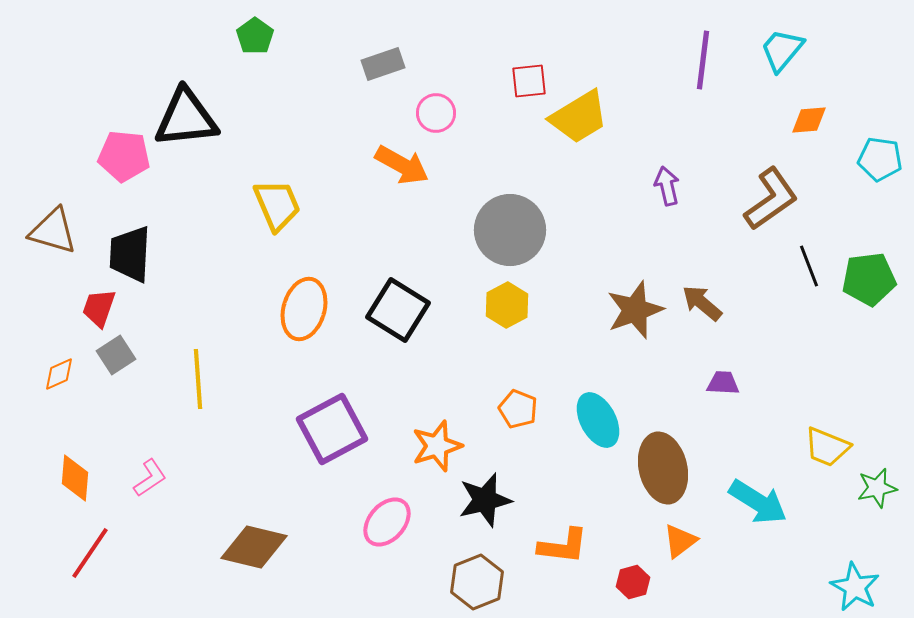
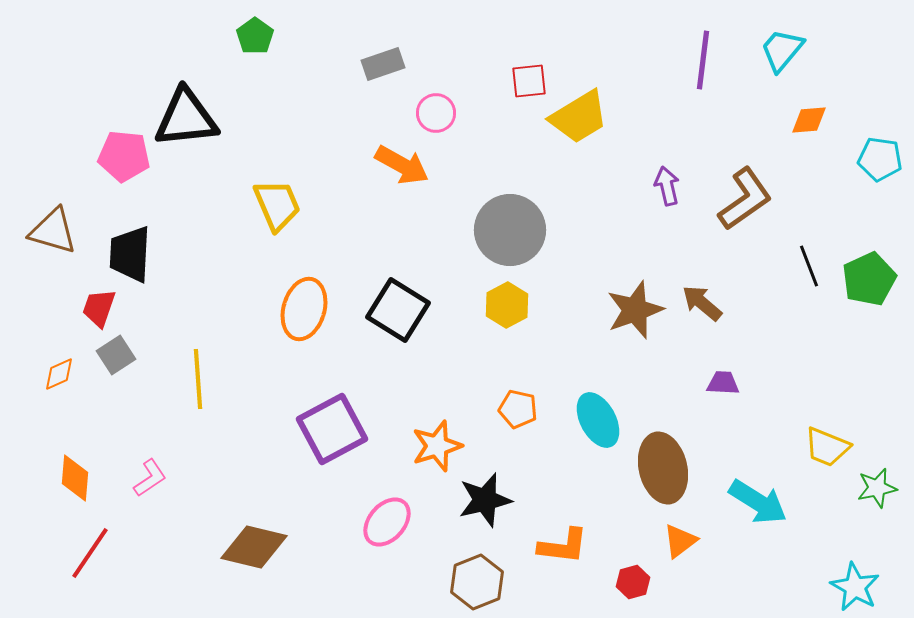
brown L-shape at (771, 199): moved 26 px left
green pentagon at (869, 279): rotated 18 degrees counterclockwise
orange pentagon at (518, 409): rotated 9 degrees counterclockwise
